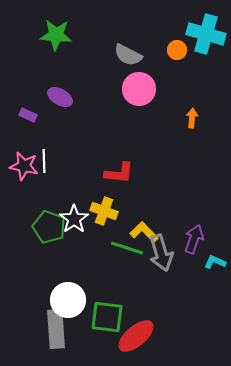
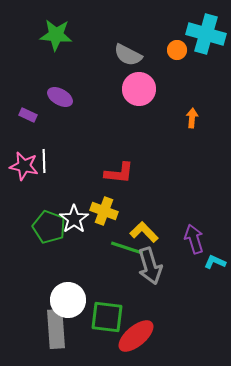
purple arrow: rotated 36 degrees counterclockwise
gray arrow: moved 11 px left, 13 px down
